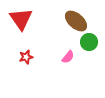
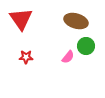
brown ellipse: rotated 25 degrees counterclockwise
green circle: moved 3 px left, 4 px down
red star: rotated 16 degrees clockwise
